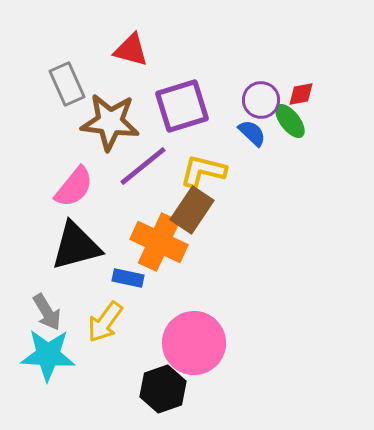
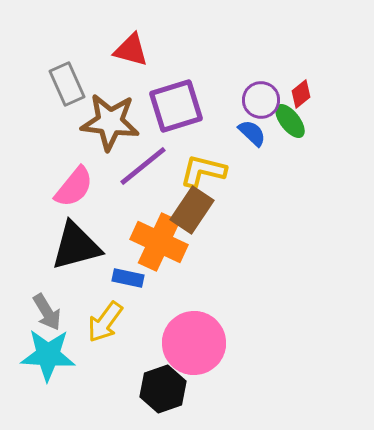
red diamond: rotated 28 degrees counterclockwise
purple square: moved 6 px left
